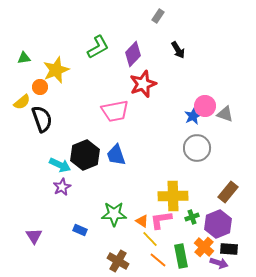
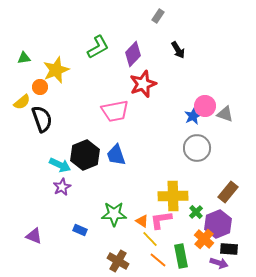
green cross: moved 4 px right, 5 px up; rotated 24 degrees counterclockwise
purple triangle: rotated 36 degrees counterclockwise
orange cross: moved 8 px up
